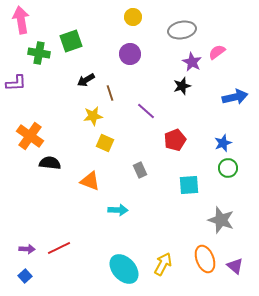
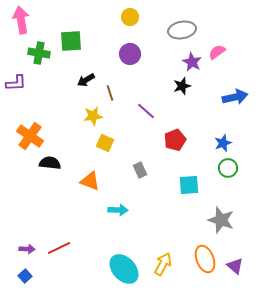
yellow circle: moved 3 px left
green square: rotated 15 degrees clockwise
